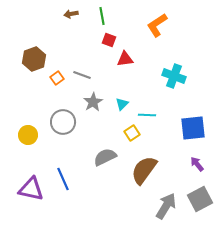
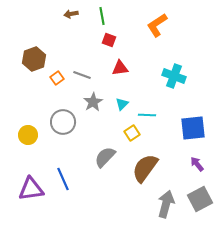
red triangle: moved 5 px left, 9 px down
gray semicircle: rotated 20 degrees counterclockwise
brown semicircle: moved 1 px right, 2 px up
purple triangle: rotated 20 degrees counterclockwise
gray arrow: moved 2 px up; rotated 16 degrees counterclockwise
